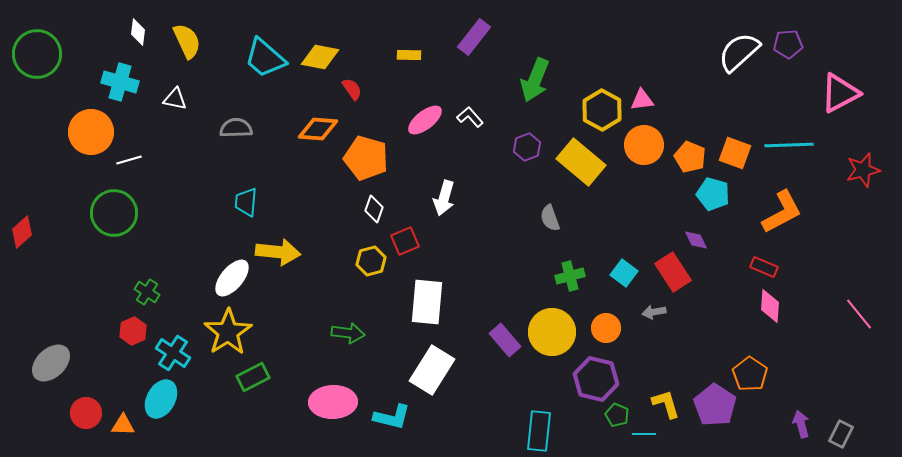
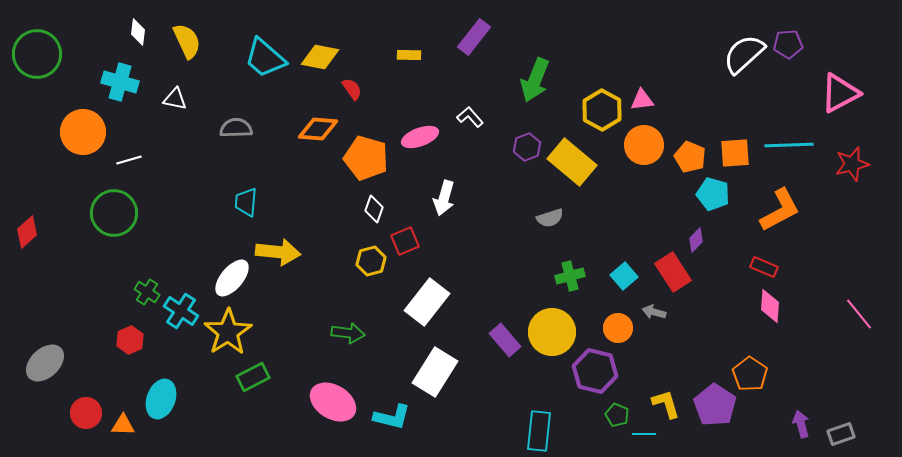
white semicircle at (739, 52): moved 5 px right, 2 px down
pink ellipse at (425, 120): moved 5 px left, 17 px down; rotated 18 degrees clockwise
orange circle at (91, 132): moved 8 px left
orange square at (735, 153): rotated 24 degrees counterclockwise
yellow rectangle at (581, 162): moved 9 px left
red star at (863, 170): moved 11 px left, 6 px up
orange L-shape at (782, 212): moved 2 px left, 2 px up
gray semicircle at (550, 218): rotated 88 degrees counterclockwise
red diamond at (22, 232): moved 5 px right
purple diamond at (696, 240): rotated 70 degrees clockwise
cyan square at (624, 273): moved 3 px down; rotated 12 degrees clockwise
white rectangle at (427, 302): rotated 33 degrees clockwise
gray arrow at (654, 312): rotated 25 degrees clockwise
orange circle at (606, 328): moved 12 px right
red hexagon at (133, 331): moved 3 px left, 9 px down
cyan cross at (173, 353): moved 8 px right, 42 px up
gray ellipse at (51, 363): moved 6 px left
white rectangle at (432, 370): moved 3 px right, 2 px down
purple hexagon at (596, 379): moved 1 px left, 8 px up
cyan ellipse at (161, 399): rotated 9 degrees counterclockwise
pink ellipse at (333, 402): rotated 33 degrees clockwise
gray rectangle at (841, 434): rotated 44 degrees clockwise
